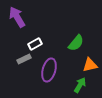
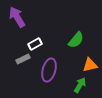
green semicircle: moved 3 px up
gray rectangle: moved 1 px left
